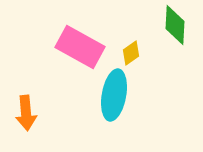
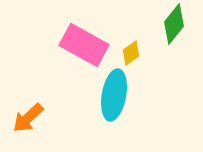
green diamond: moved 1 px left, 1 px up; rotated 36 degrees clockwise
pink rectangle: moved 4 px right, 2 px up
orange arrow: moved 2 px right, 5 px down; rotated 52 degrees clockwise
